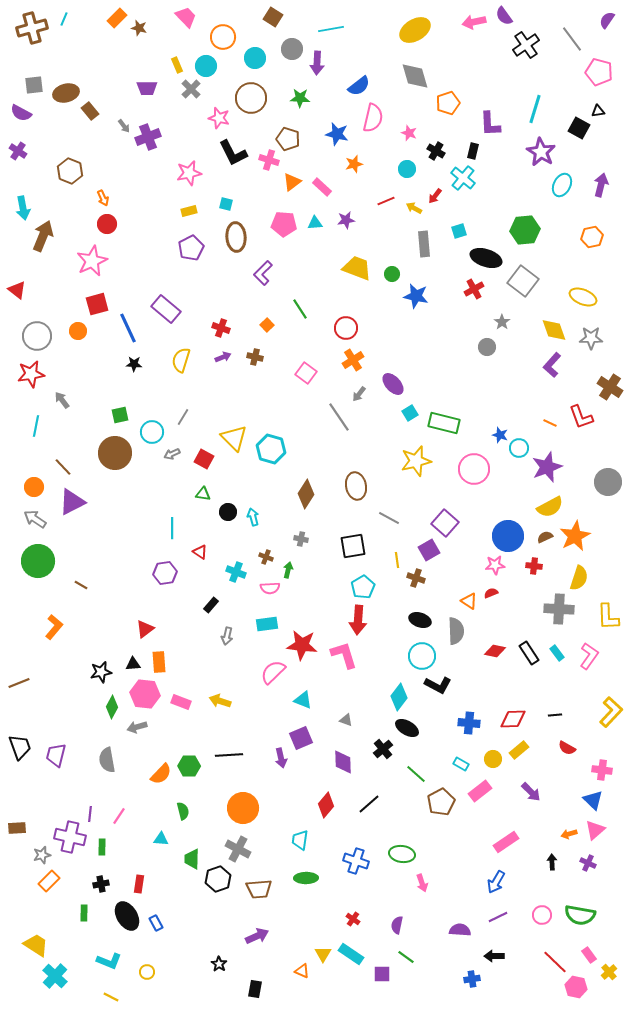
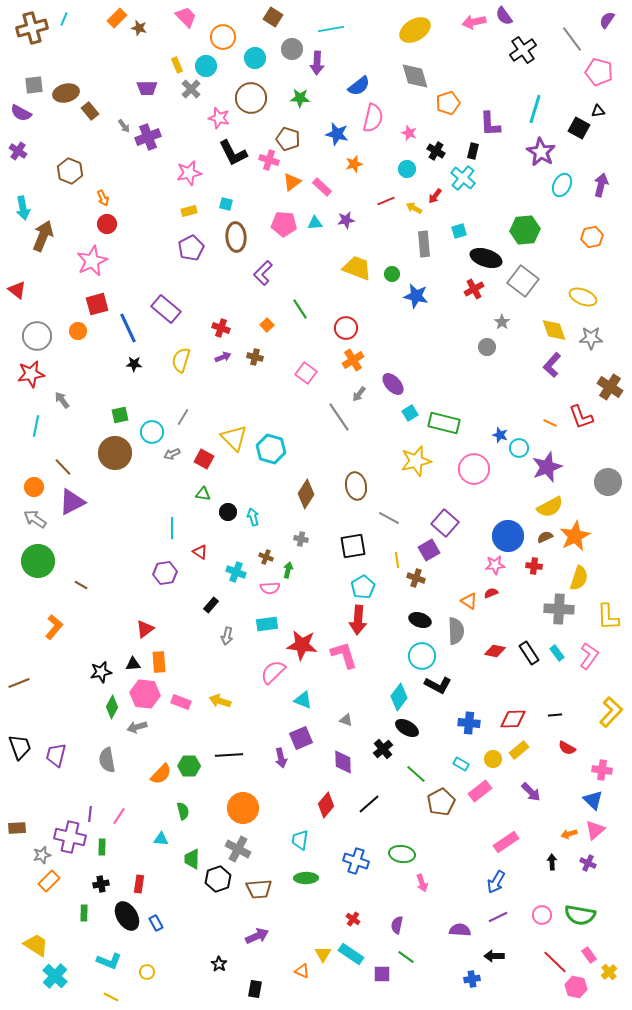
black cross at (526, 45): moved 3 px left, 5 px down
